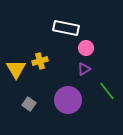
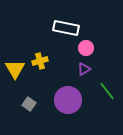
yellow triangle: moved 1 px left
